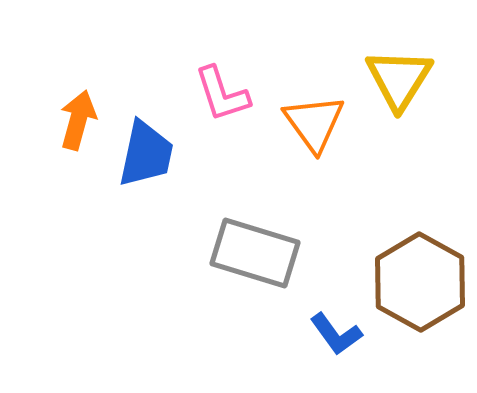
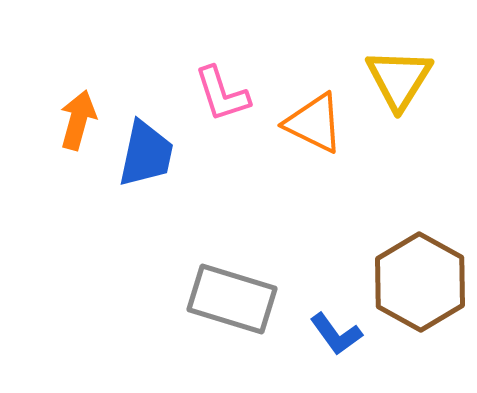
orange triangle: rotated 28 degrees counterclockwise
gray rectangle: moved 23 px left, 46 px down
